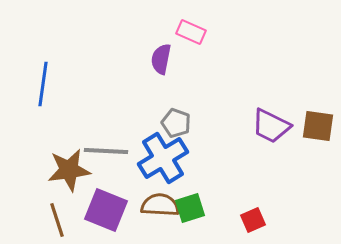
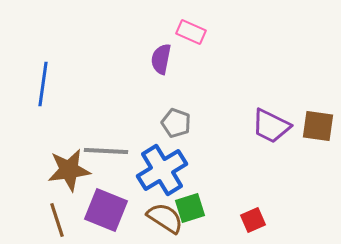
blue cross: moved 1 px left, 12 px down
brown semicircle: moved 5 px right, 13 px down; rotated 30 degrees clockwise
